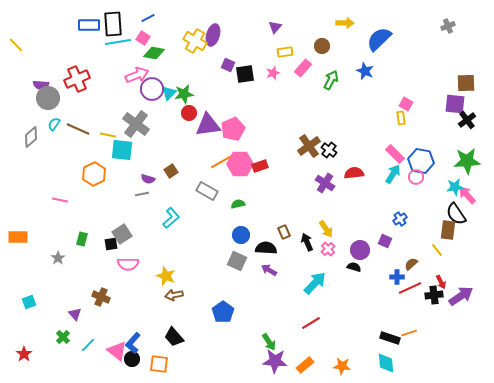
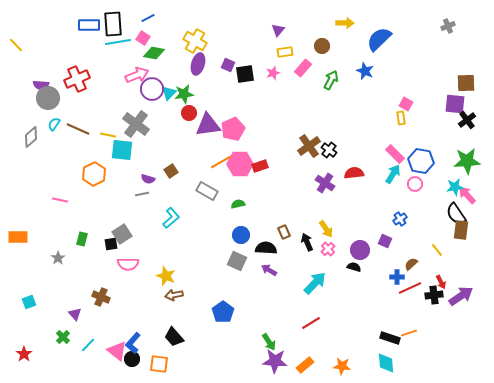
purple triangle at (275, 27): moved 3 px right, 3 px down
purple ellipse at (213, 35): moved 15 px left, 29 px down
pink circle at (416, 177): moved 1 px left, 7 px down
brown rectangle at (448, 230): moved 13 px right
